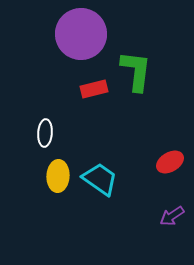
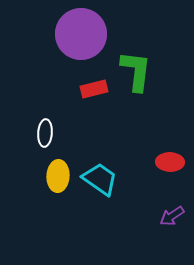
red ellipse: rotated 32 degrees clockwise
